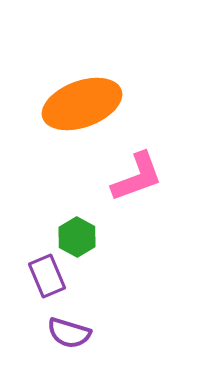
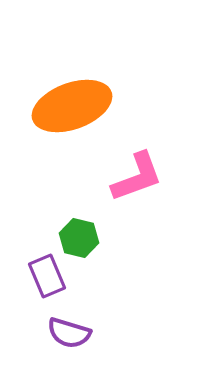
orange ellipse: moved 10 px left, 2 px down
green hexagon: moved 2 px right, 1 px down; rotated 15 degrees counterclockwise
